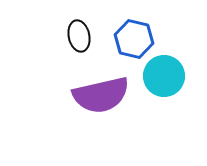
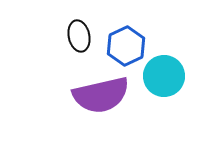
blue hexagon: moved 8 px left, 7 px down; rotated 21 degrees clockwise
